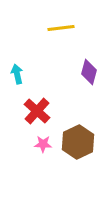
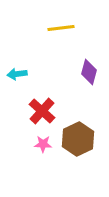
cyan arrow: rotated 84 degrees counterclockwise
red cross: moved 5 px right
brown hexagon: moved 3 px up
